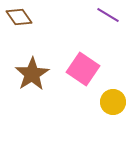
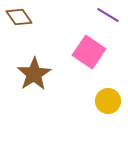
pink square: moved 6 px right, 17 px up
brown star: moved 2 px right
yellow circle: moved 5 px left, 1 px up
